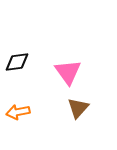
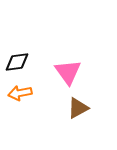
brown triangle: rotated 20 degrees clockwise
orange arrow: moved 2 px right, 19 px up
